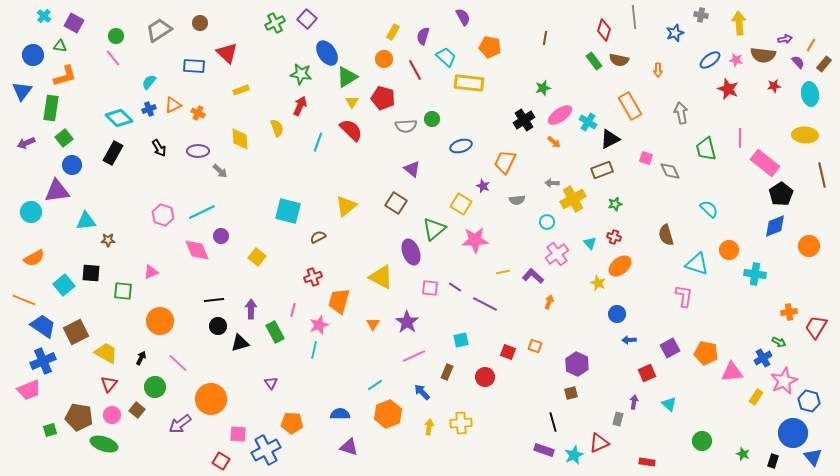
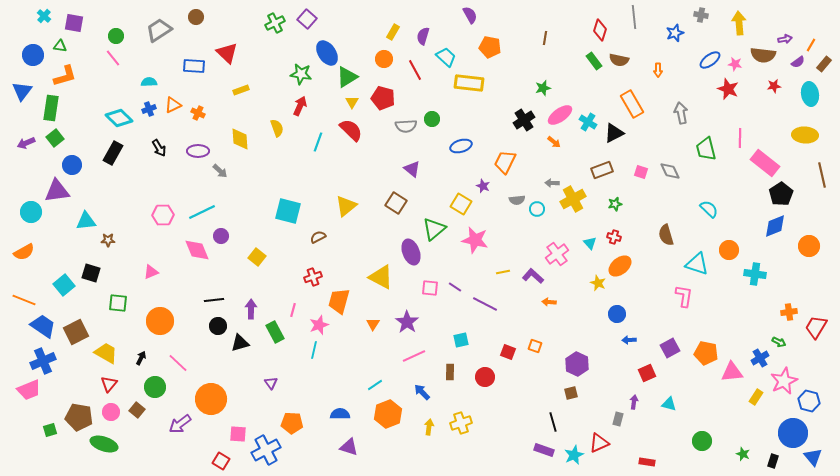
purple semicircle at (463, 17): moved 7 px right, 2 px up
purple square at (74, 23): rotated 18 degrees counterclockwise
brown circle at (200, 23): moved 4 px left, 6 px up
red diamond at (604, 30): moved 4 px left
pink star at (736, 60): moved 1 px left, 4 px down
purple semicircle at (798, 62): rotated 96 degrees clockwise
cyan semicircle at (149, 82): rotated 49 degrees clockwise
orange rectangle at (630, 106): moved 2 px right, 2 px up
green square at (64, 138): moved 9 px left
black triangle at (610, 139): moved 4 px right, 6 px up
pink square at (646, 158): moved 5 px left, 14 px down
pink hexagon at (163, 215): rotated 20 degrees counterclockwise
cyan circle at (547, 222): moved 10 px left, 13 px up
pink star at (475, 240): rotated 16 degrees clockwise
orange semicircle at (34, 258): moved 10 px left, 6 px up
black square at (91, 273): rotated 12 degrees clockwise
green square at (123, 291): moved 5 px left, 12 px down
orange arrow at (549, 302): rotated 104 degrees counterclockwise
blue cross at (763, 358): moved 3 px left
brown rectangle at (447, 372): moved 3 px right; rotated 21 degrees counterclockwise
cyan triangle at (669, 404): rotated 28 degrees counterclockwise
pink circle at (112, 415): moved 1 px left, 3 px up
yellow cross at (461, 423): rotated 15 degrees counterclockwise
